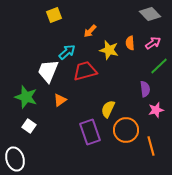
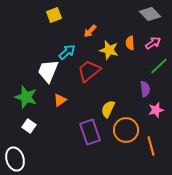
red trapezoid: moved 4 px right; rotated 25 degrees counterclockwise
